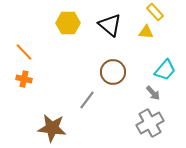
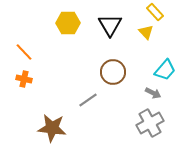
black triangle: rotated 20 degrees clockwise
yellow triangle: rotated 42 degrees clockwise
gray arrow: rotated 21 degrees counterclockwise
gray line: moved 1 px right; rotated 18 degrees clockwise
